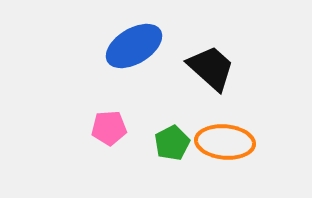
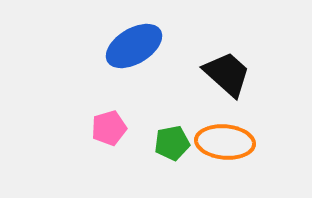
black trapezoid: moved 16 px right, 6 px down
pink pentagon: rotated 12 degrees counterclockwise
green pentagon: rotated 16 degrees clockwise
